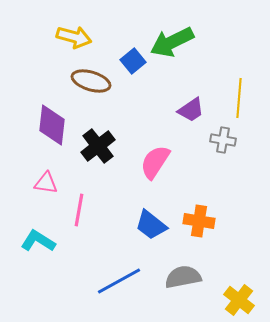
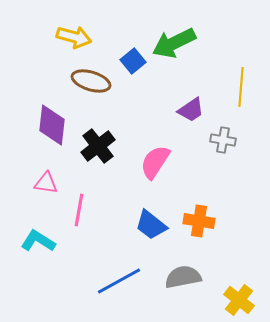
green arrow: moved 2 px right, 1 px down
yellow line: moved 2 px right, 11 px up
